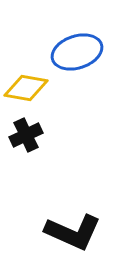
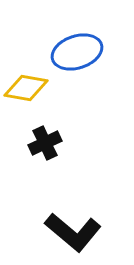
black cross: moved 19 px right, 8 px down
black L-shape: rotated 16 degrees clockwise
